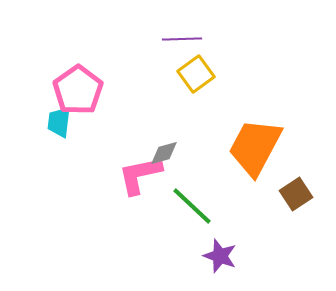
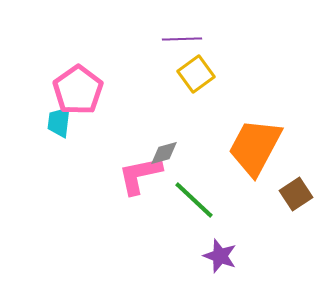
green line: moved 2 px right, 6 px up
